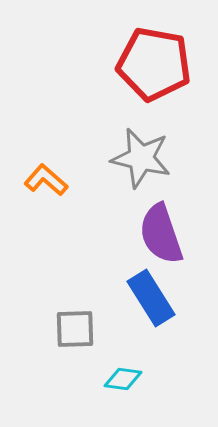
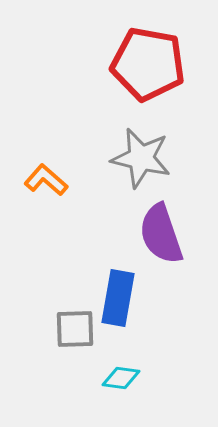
red pentagon: moved 6 px left
blue rectangle: moved 33 px left; rotated 42 degrees clockwise
cyan diamond: moved 2 px left, 1 px up
